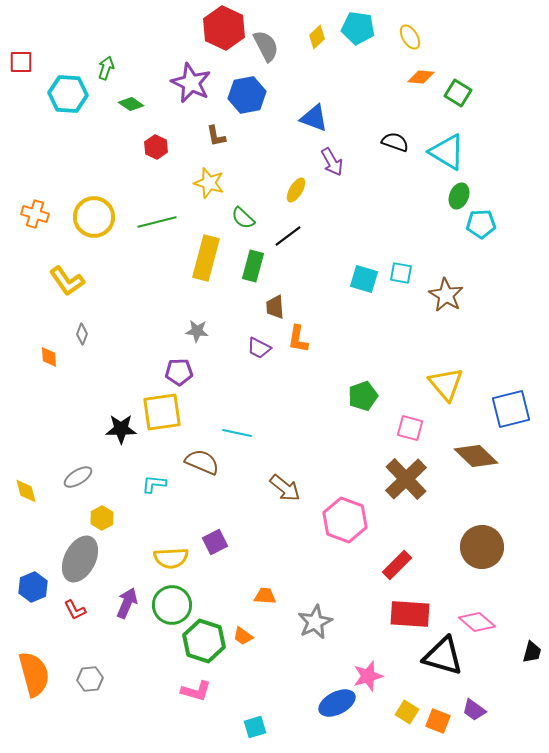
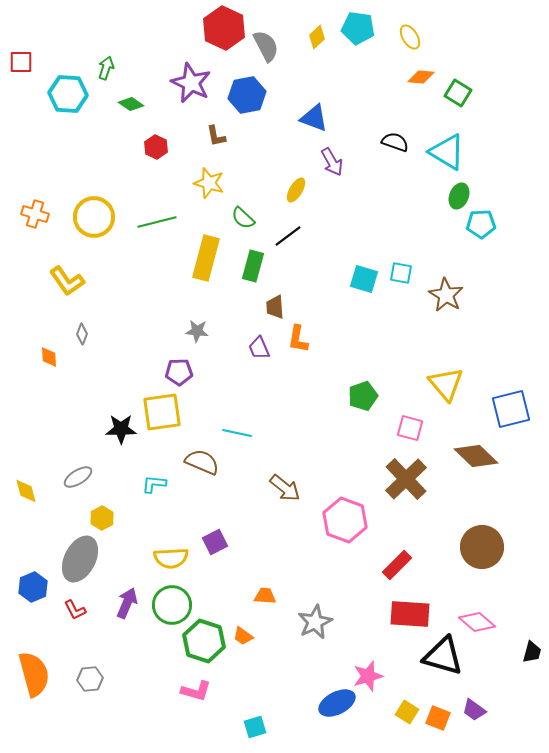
purple trapezoid at (259, 348): rotated 40 degrees clockwise
orange square at (438, 721): moved 3 px up
